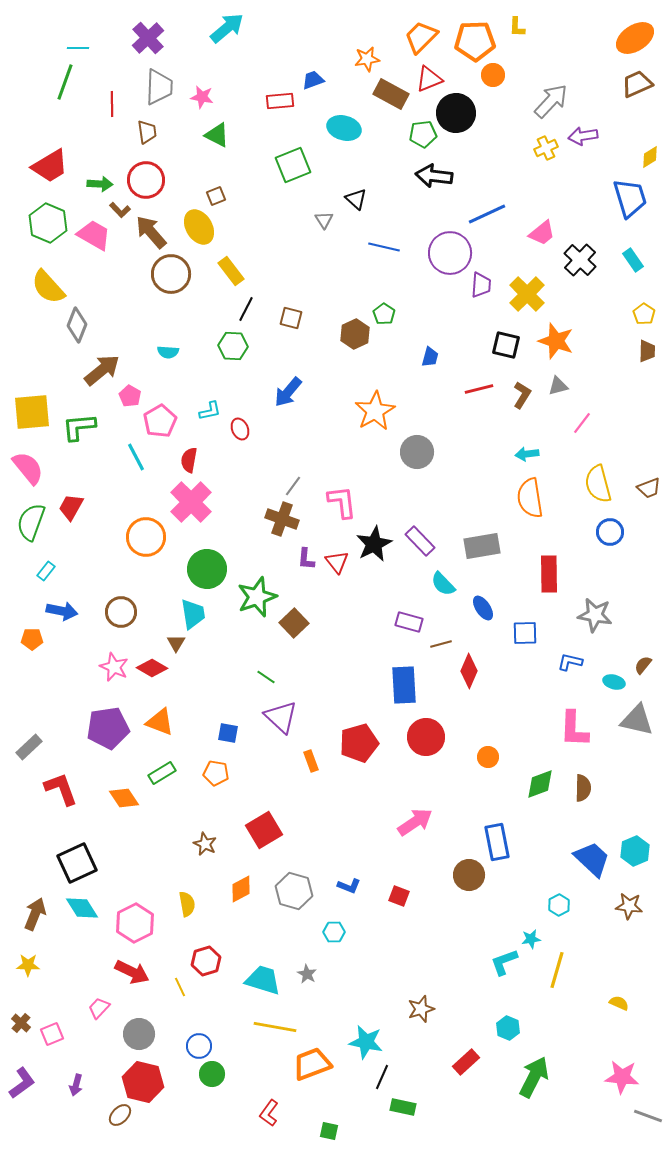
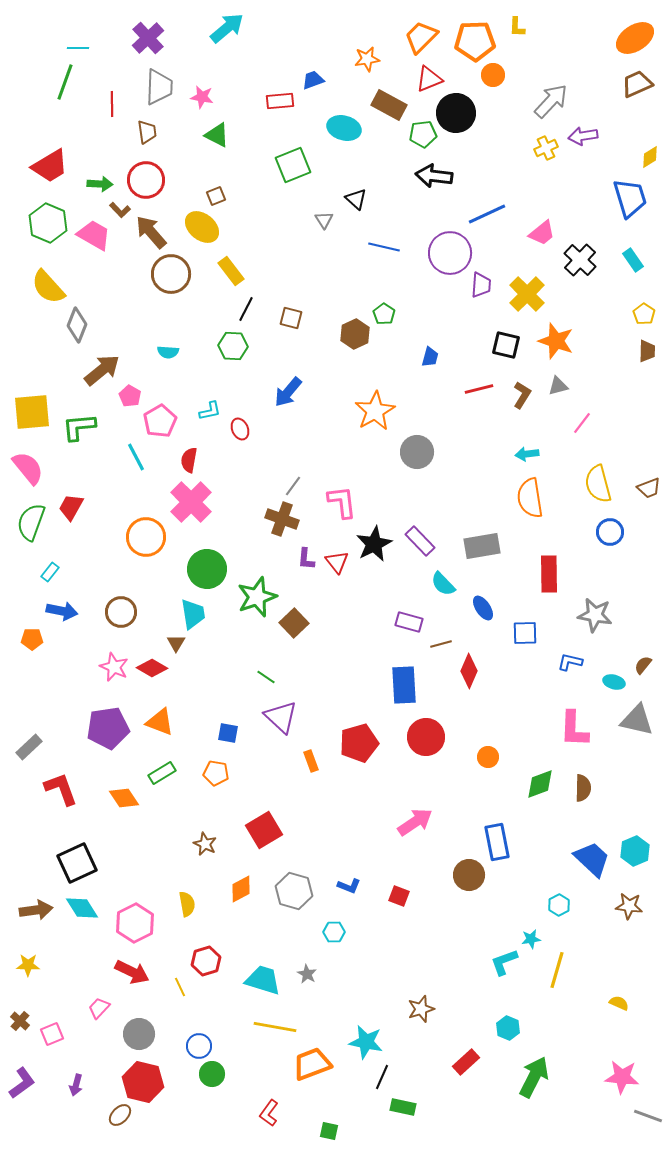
brown rectangle at (391, 94): moved 2 px left, 11 px down
yellow ellipse at (199, 227): moved 3 px right; rotated 20 degrees counterclockwise
cyan rectangle at (46, 571): moved 4 px right, 1 px down
brown arrow at (35, 914): moved 1 px right, 4 px up; rotated 60 degrees clockwise
brown cross at (21, 1023): moved 1 px left, 2 px up
